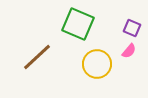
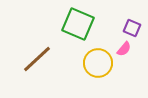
pink semicircle: moved 5 px left, 2 px up
brown line: moved 2 px down
yellow circle: moved 1 px right, 1 px up
